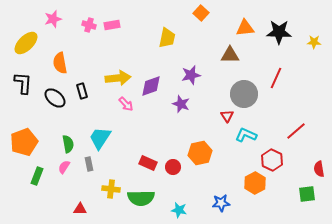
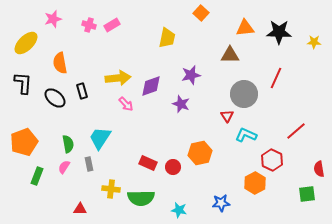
pink rectangle at (112, 25): rotated 21 degrees counterclockwise
